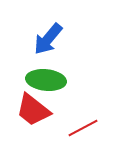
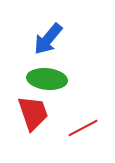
green ellipse: moved 1 px right, 1 px up
red trapezoid: moved 3 px down; rotated 147 degrees counterclockwise
